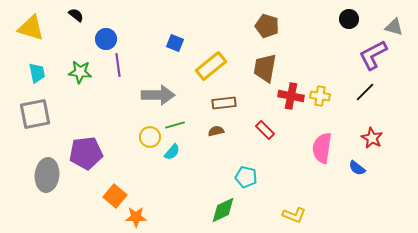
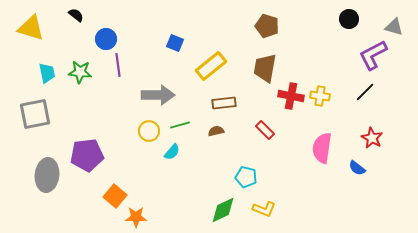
cyan trapezoid: moved 10 px right
green line: moved 5 px right
yellow circle: moved 1 px left, 6 px up
purple pentagon: moved 1 px right, 2 px down
yellow L-shape: moved 30 px left, 6 px up
